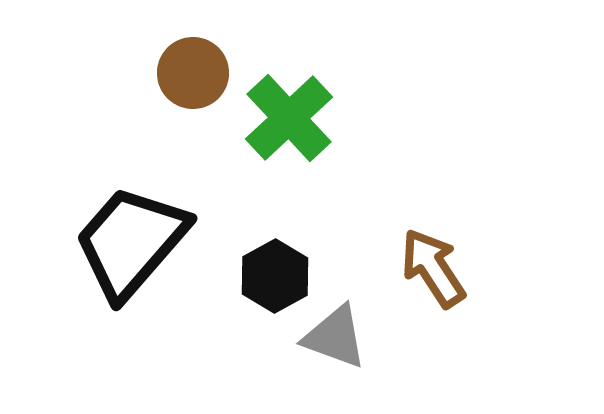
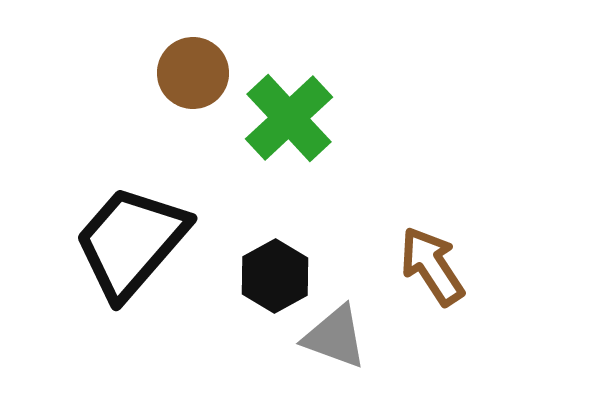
brown arrow: moved 1 px left, 2 px up
